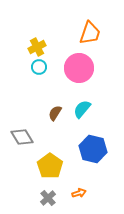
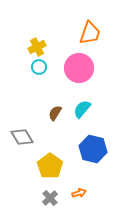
gray cross: moved 2 px right
